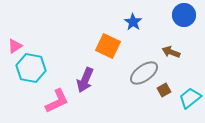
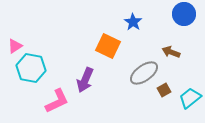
blue circle: moved 1 px up
